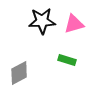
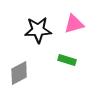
black star: moved 4 px left, 9 px down
